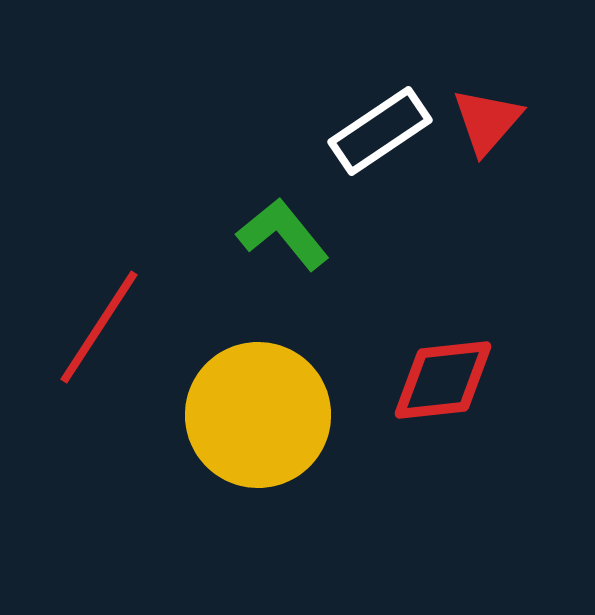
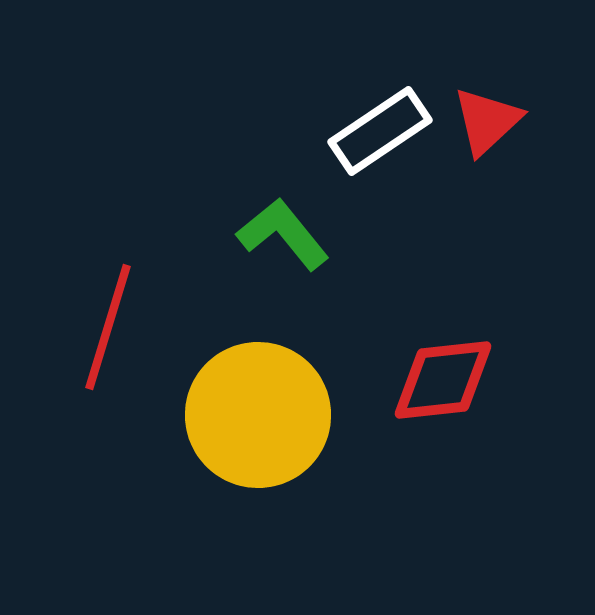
red triangle: rotated 6 degrees clockwise
red line: moved 9 px right; rotated 16 degrees counterclockwise
